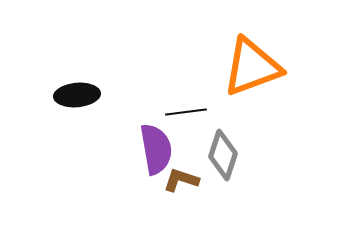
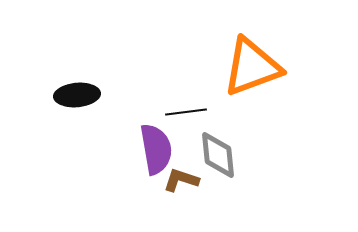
gray diamond: moved 5 px left; rotated 24 degrees counterclockwise
